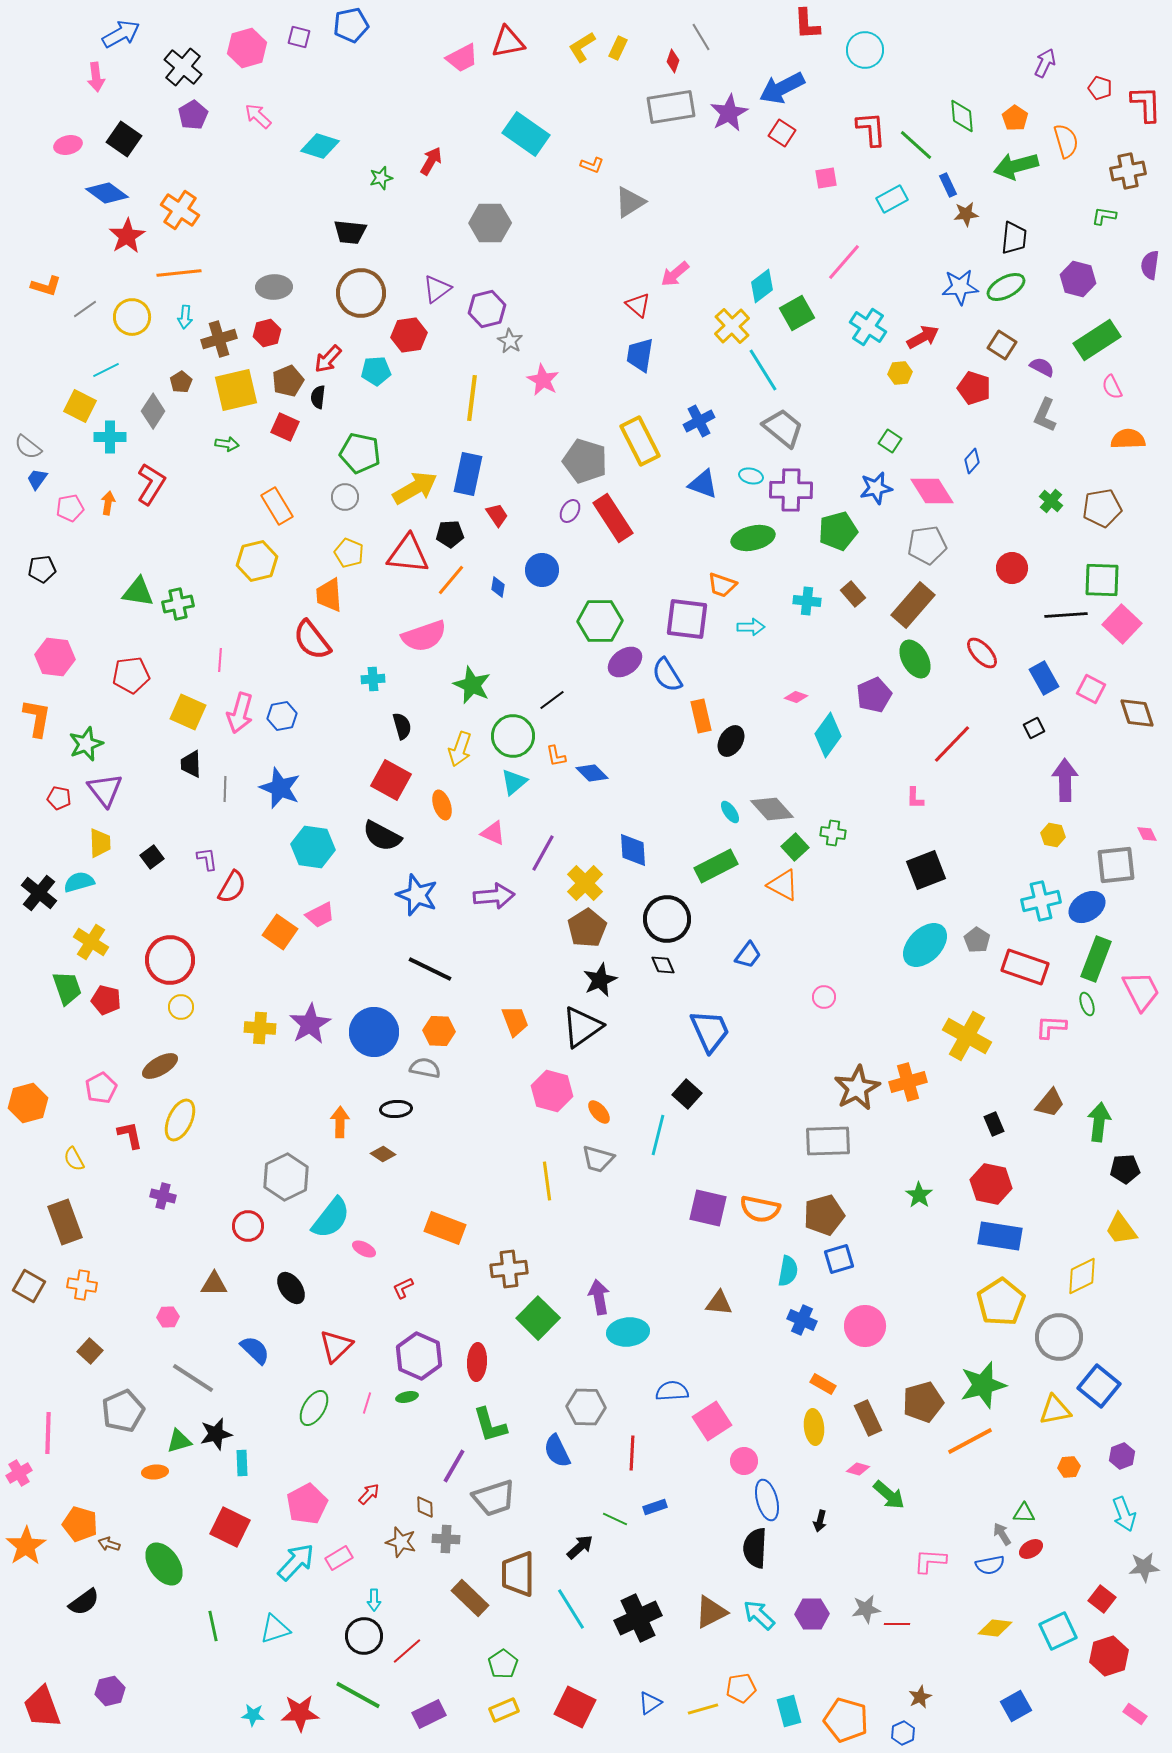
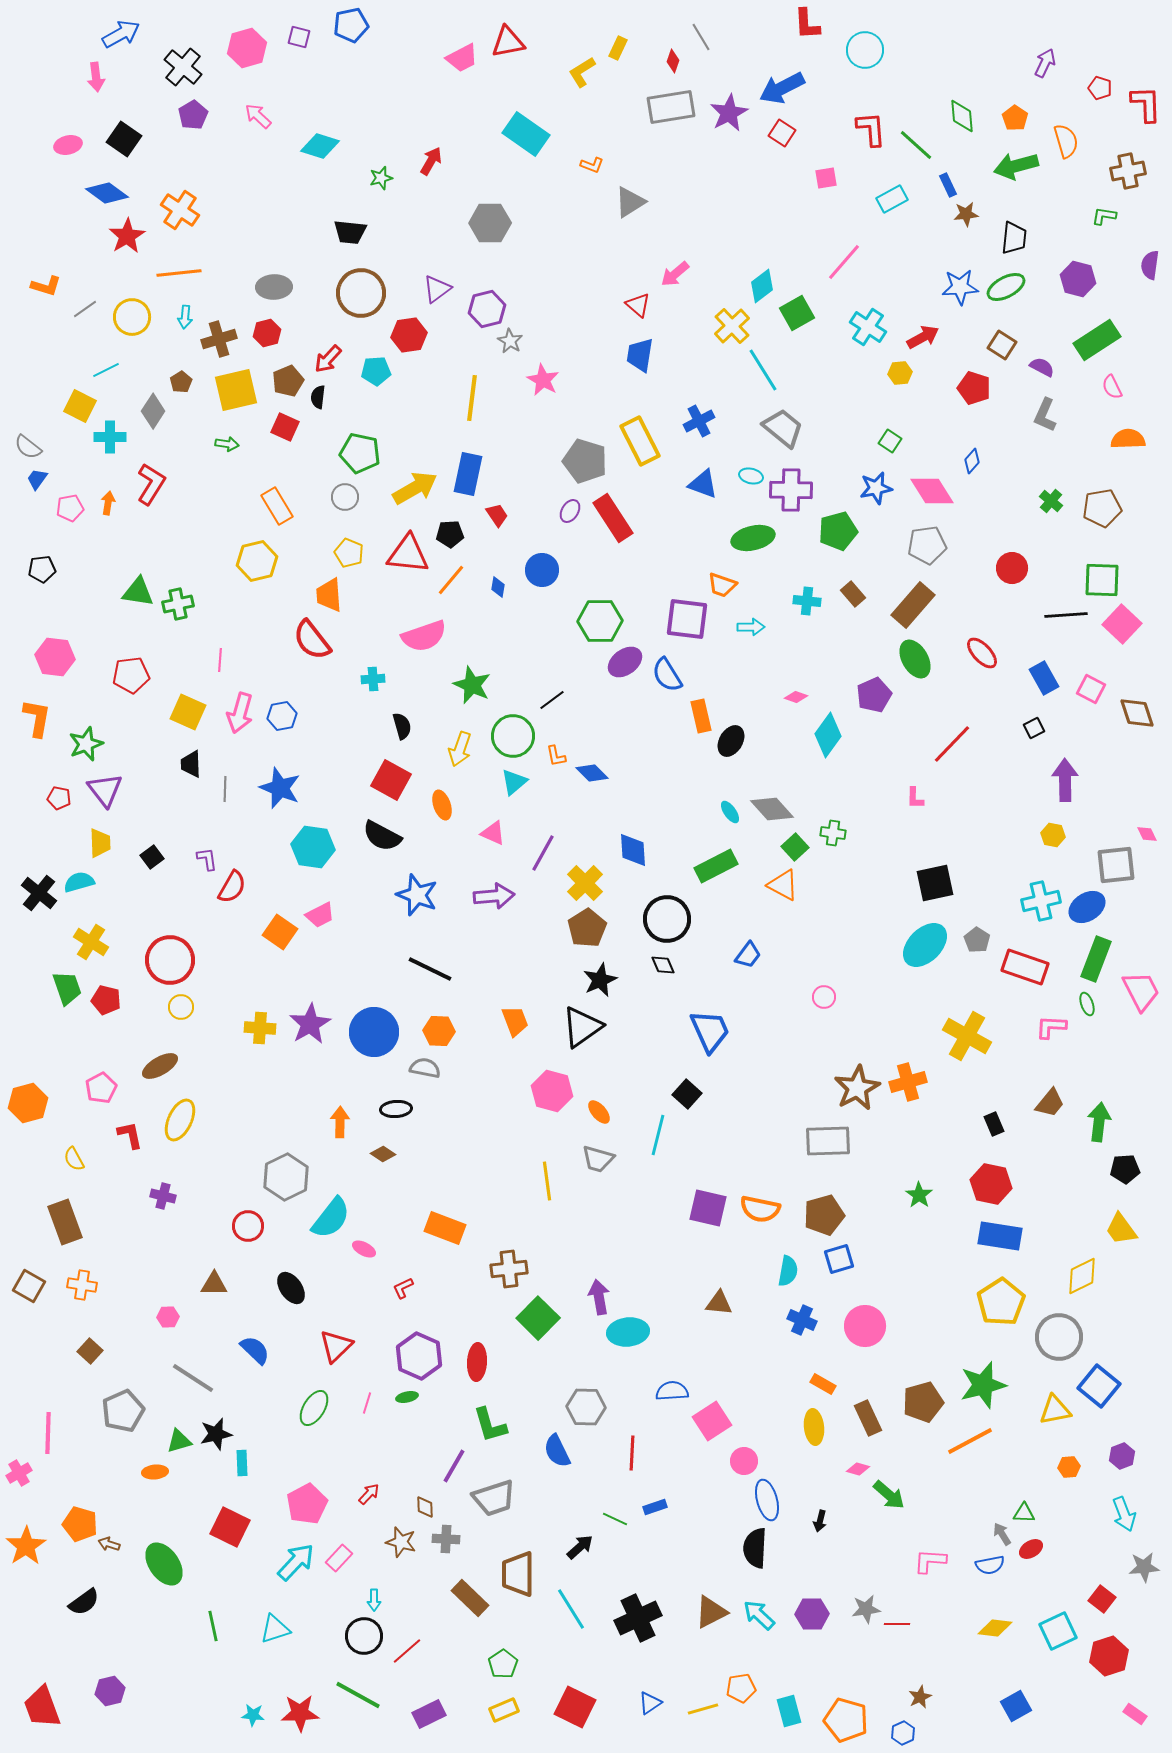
yellow L-shape at (582, 47): moved 25 px down
black square at (926, 870): moved 9 px right, 13 px down; rotated 9 degrees clockwise
pink rectangle at (339, 1558): rotated 16 degrees counterclockwise
